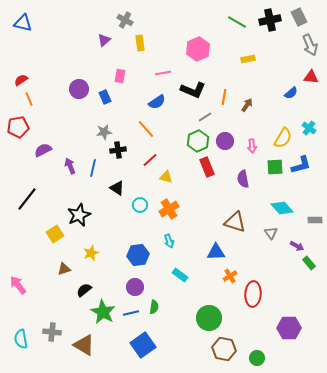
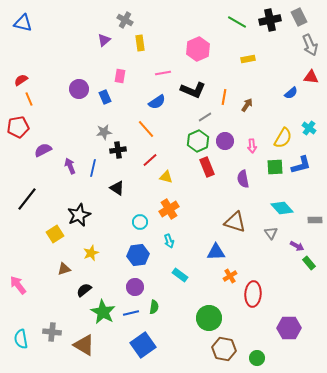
cyan circle at (140, 205): moved 17 px down
